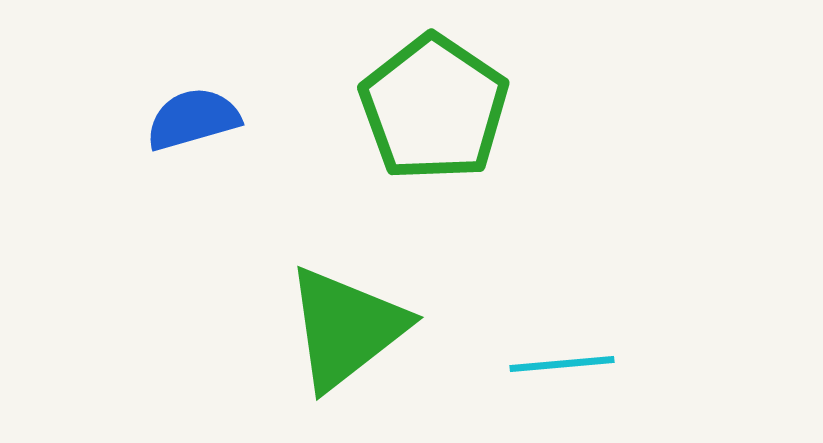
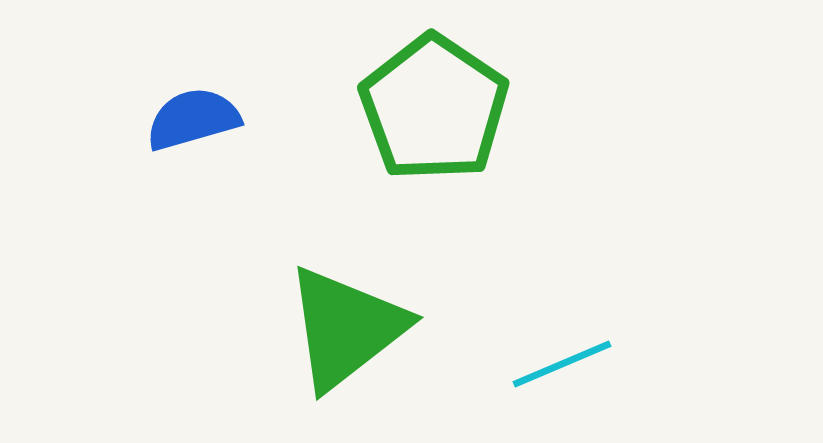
cyan line: rotated 18 degrees counterclockwise
